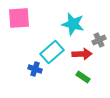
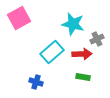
pink square: rotated 25 degrees counterclockwise
gray cross: moved 2 px left, 1 px up
blue cross: moved 1 px right, 13 px down
green rectangle: rotated 24 degrees counterclockwise
